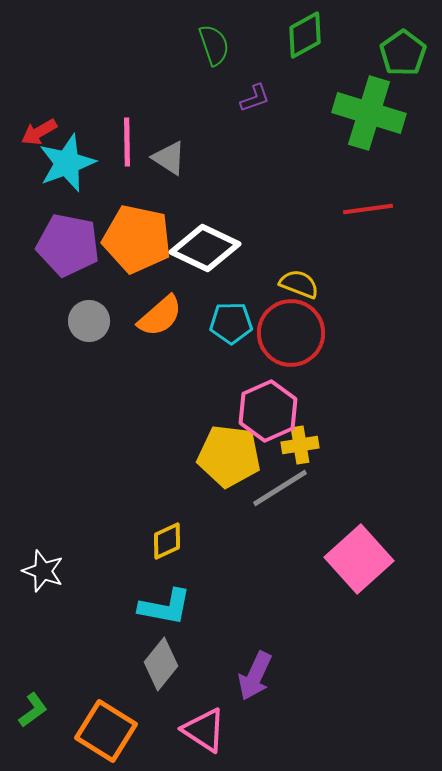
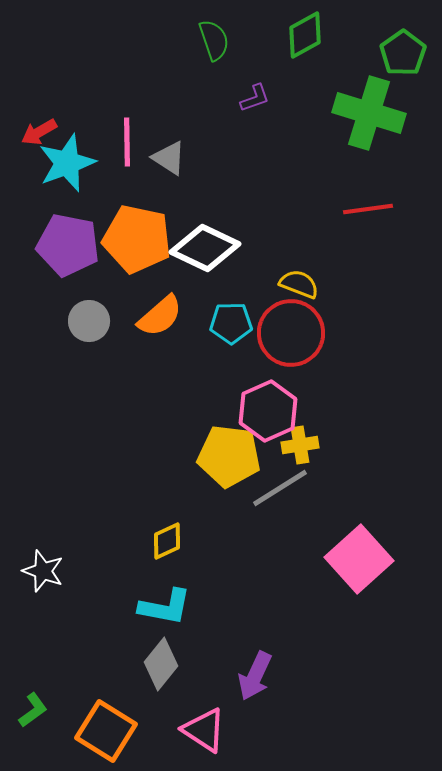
green semicircle: moved 5 px up
